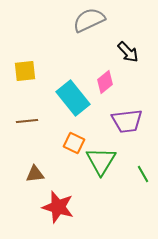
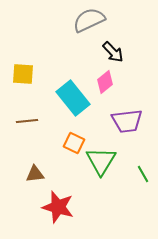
black arrow: moved 15 px left
yellow square: moved 2 px left, 3 px down; rotated 10 degrees clockwise
